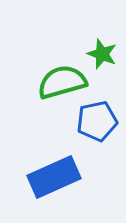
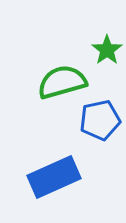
green star: moved 5 px right, 4 px up; rotated 16 degrees clockwise
blue pentagon: moved 3 px right, 1 px up
